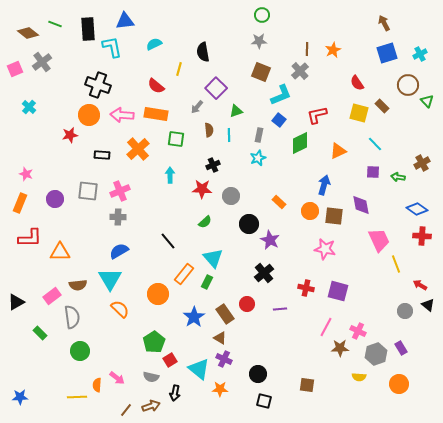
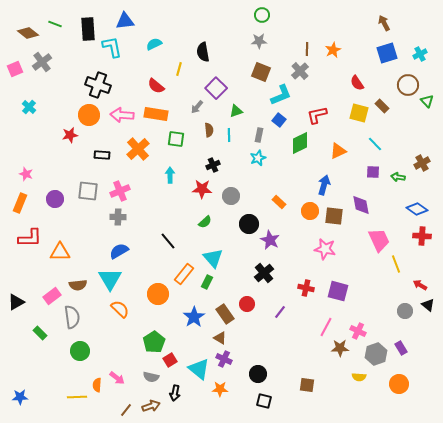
purple line at (280, 309): moved 3 px down; rotated 48 degrees counterclockwise
